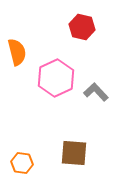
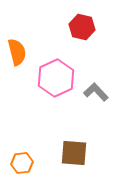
orange hexagon: rotated 15 degrees counterclockwise
